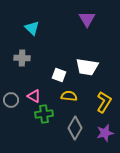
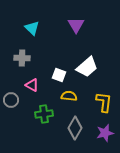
purple triangle: moved 11 px left, 6 px down
white trapezoid: rotated 50 degrees counterclockwise
pink triangle: moved 2 px left, 11 px up
yellow L-shape: rotated 25 degrees counterclockwise
